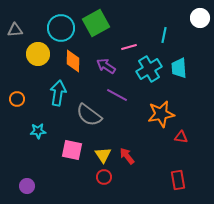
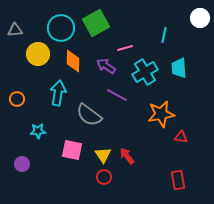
pink line: moved 4 px left, 1 px down
cyan cross: moved 4 px left, 3 px down
purple circle: moved 5 px left, 22 px up
